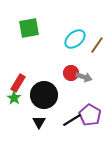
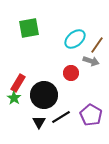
gray arrow: moved 7 px right, 16 px up
purple pentagon: moved 1 px right
black line: moved 11 px left, 3 px up
